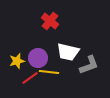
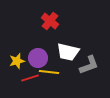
red line: rotated 18 degrees clockwise
